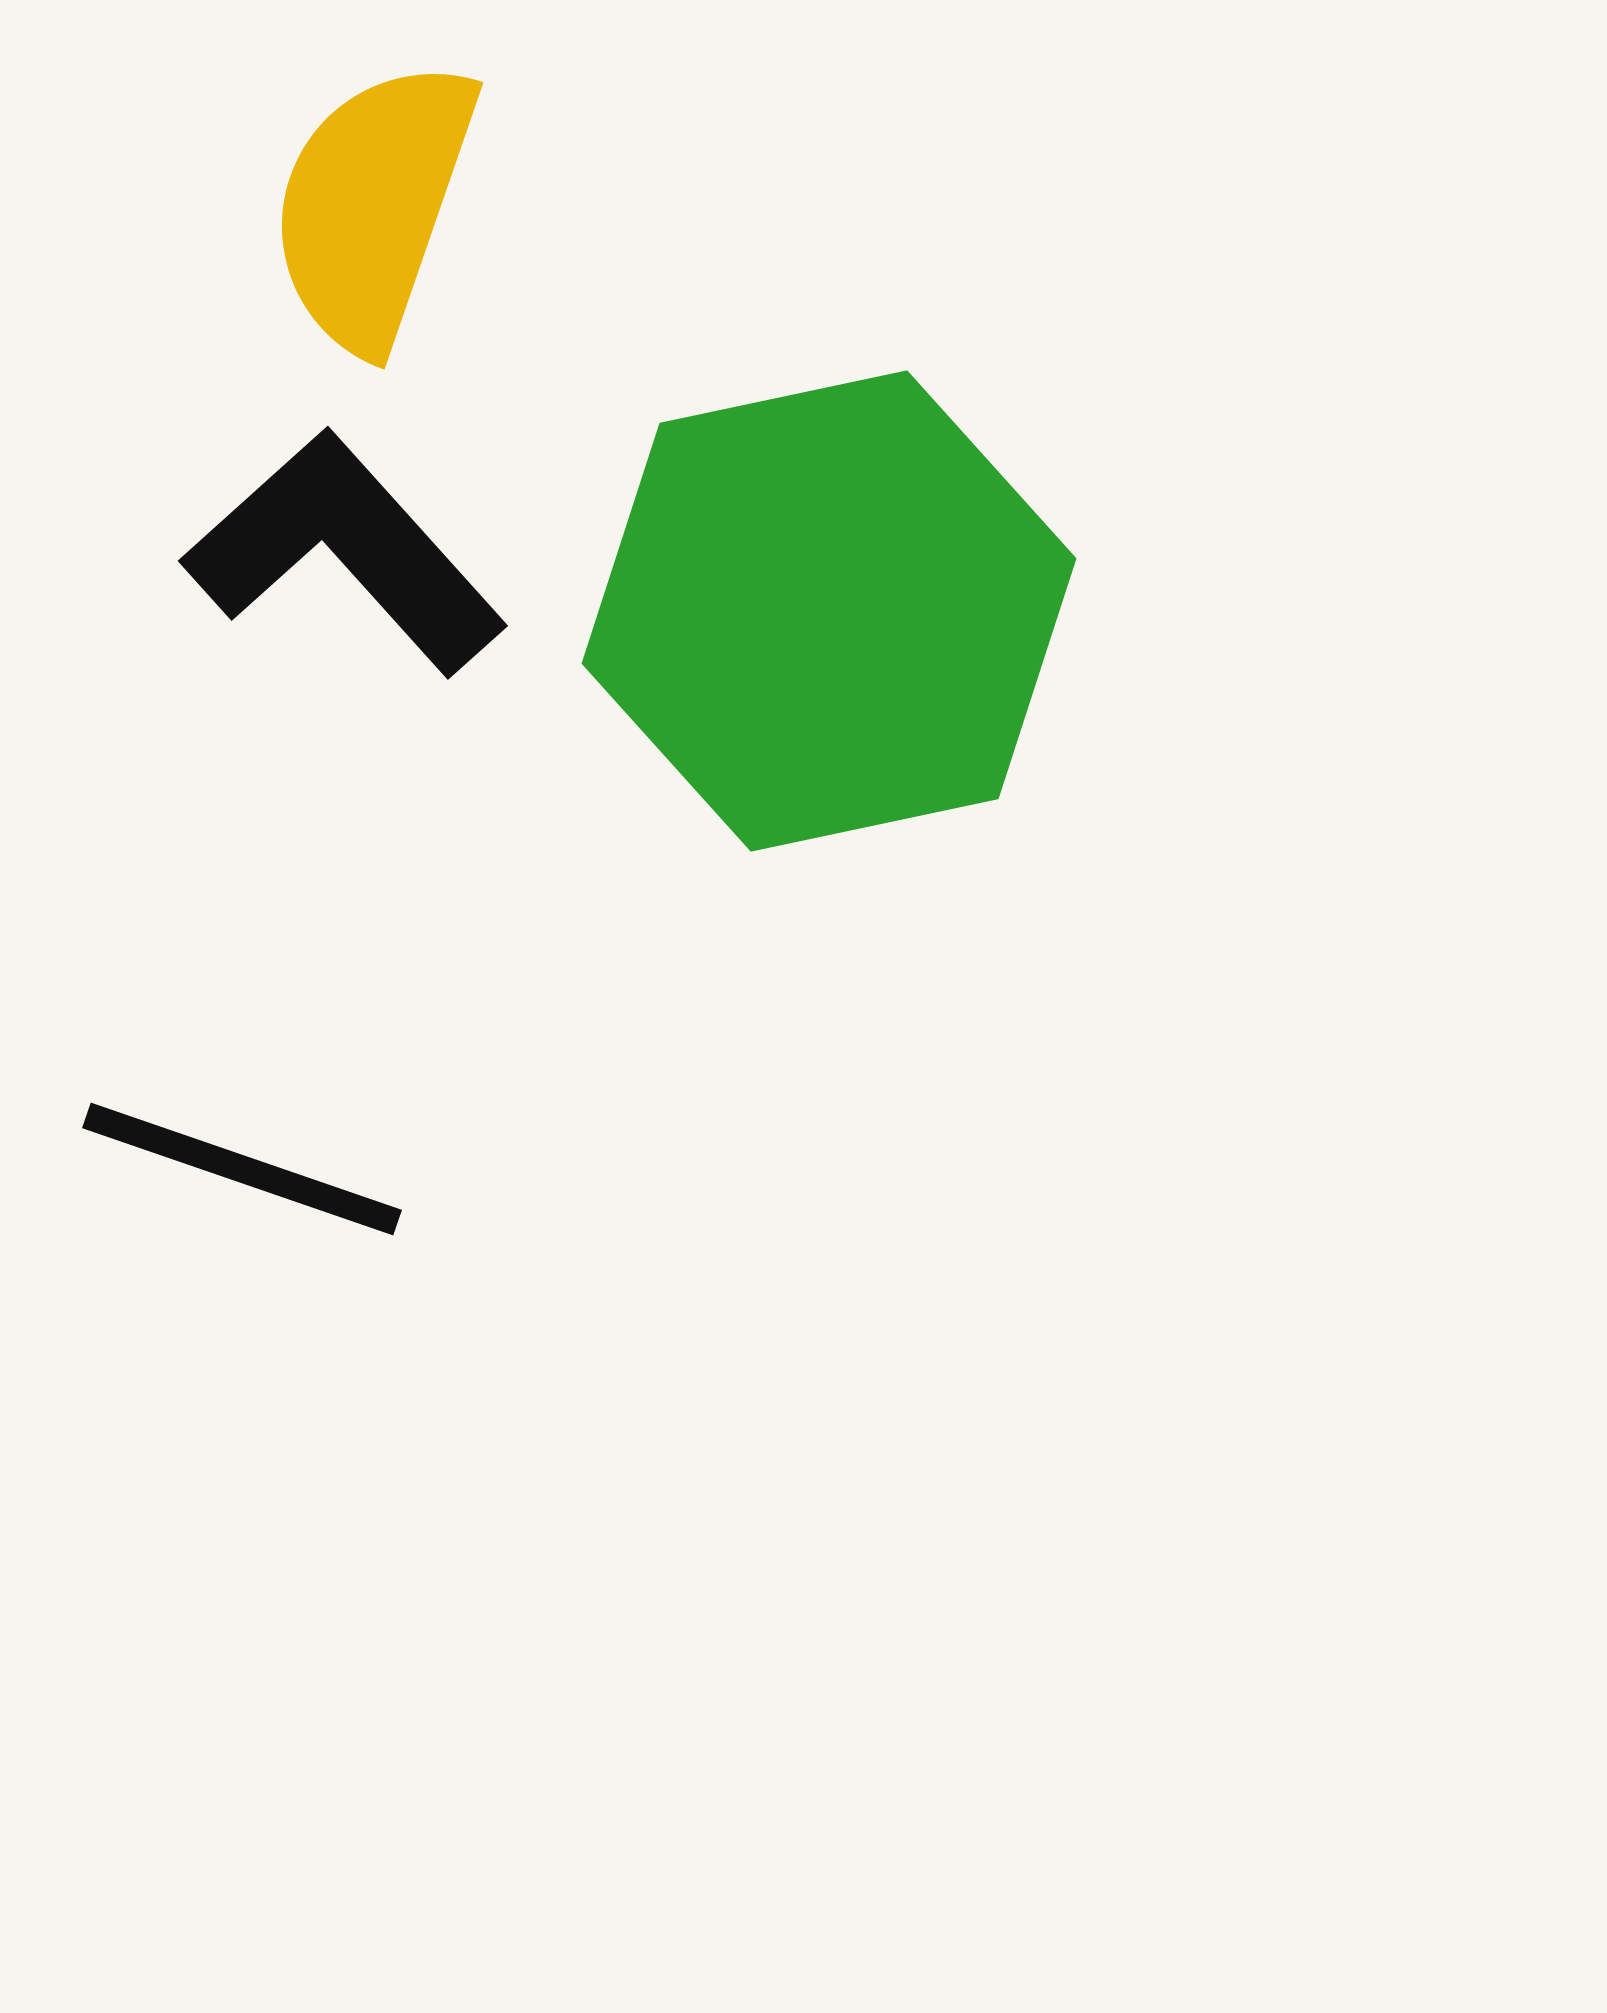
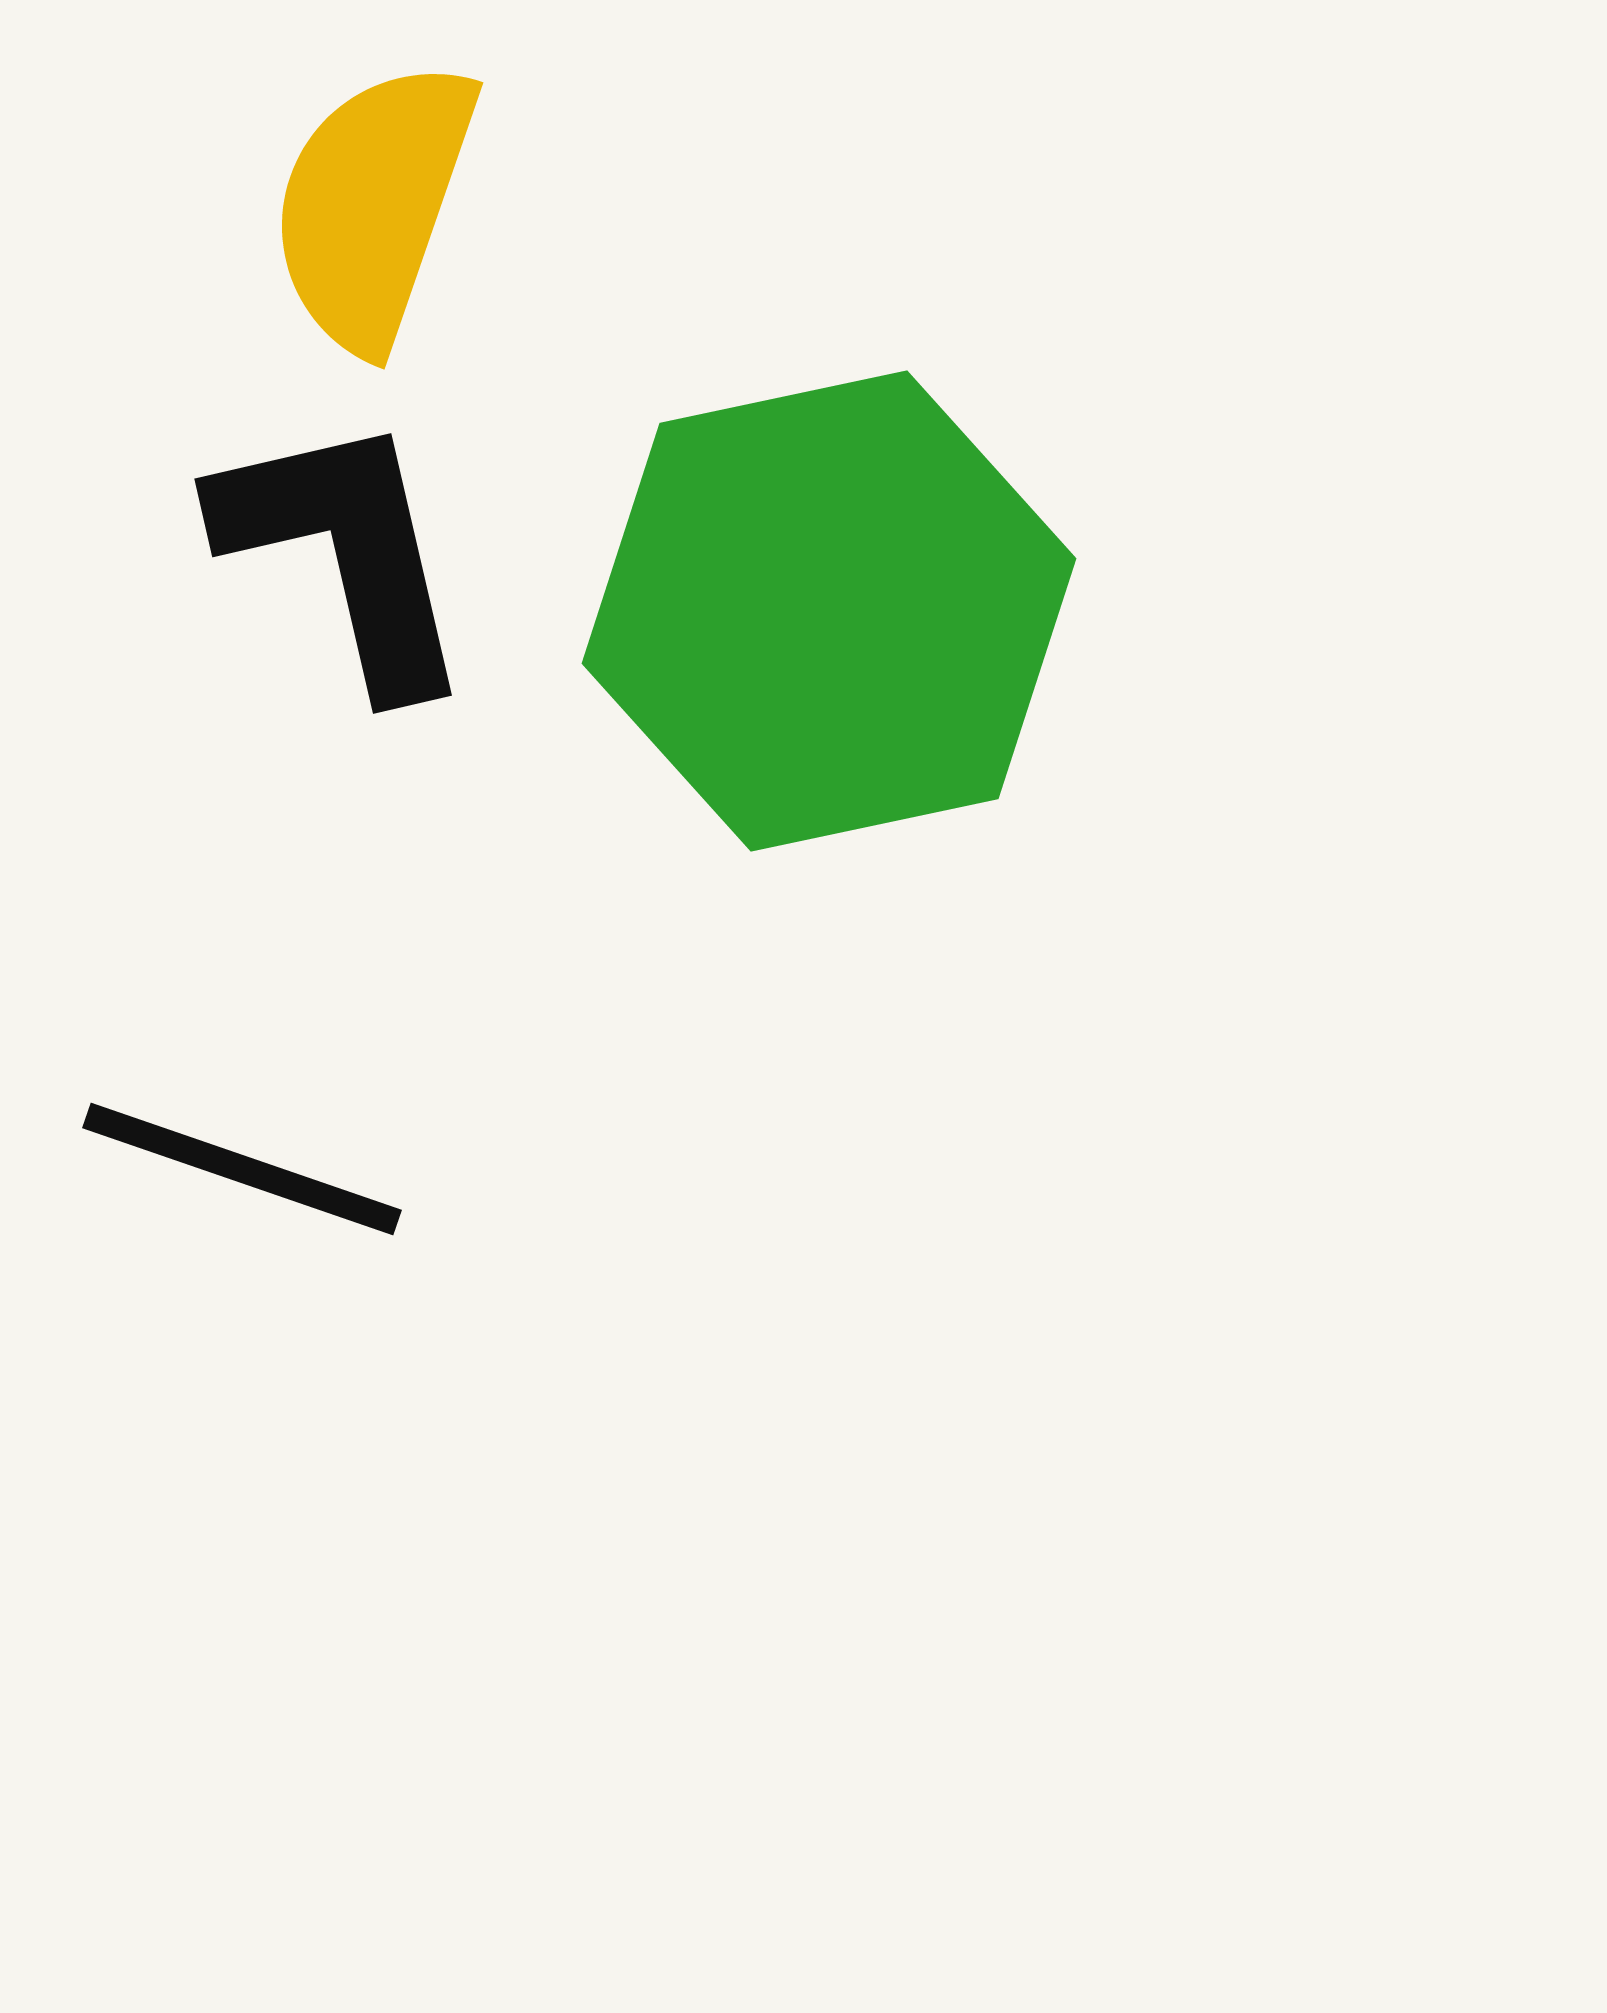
black L-shape: rotated 29 degrees clockwise
